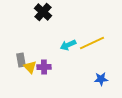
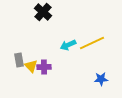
gray rectangle: moved 2 px left
yellow triangle: moved 1 px right, 1 px up
